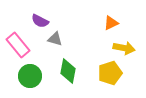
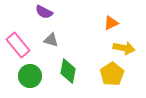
purple semicircle: moved 4 px right, 9 px up
gray triangle: moved 4 px left, 1 px down
yellow pentagon: moved 2 px right, 1 px down; rotated 15 degrees counterclockwise
